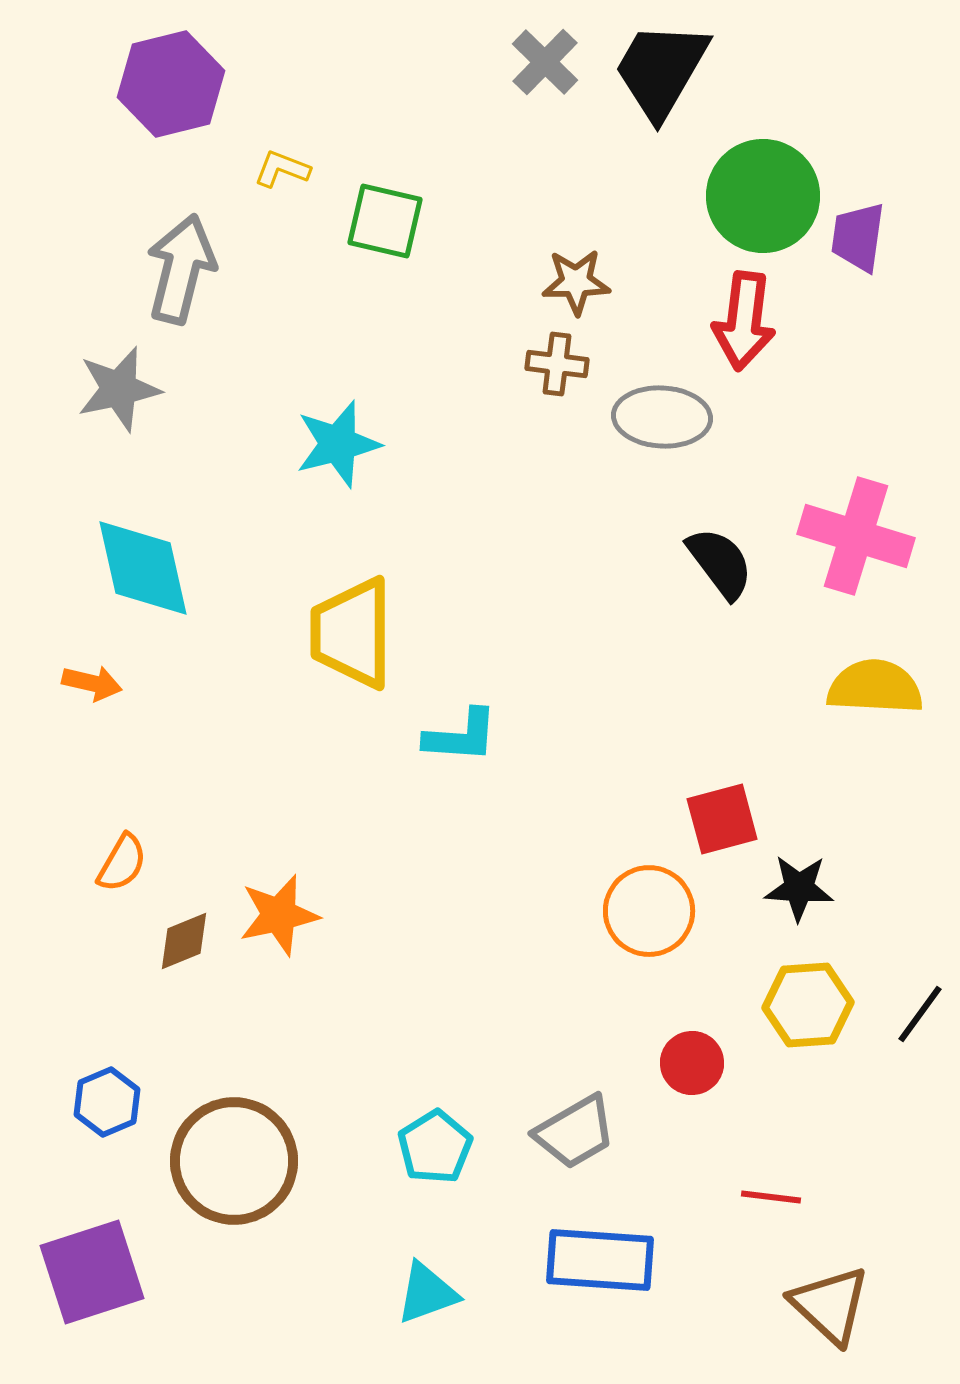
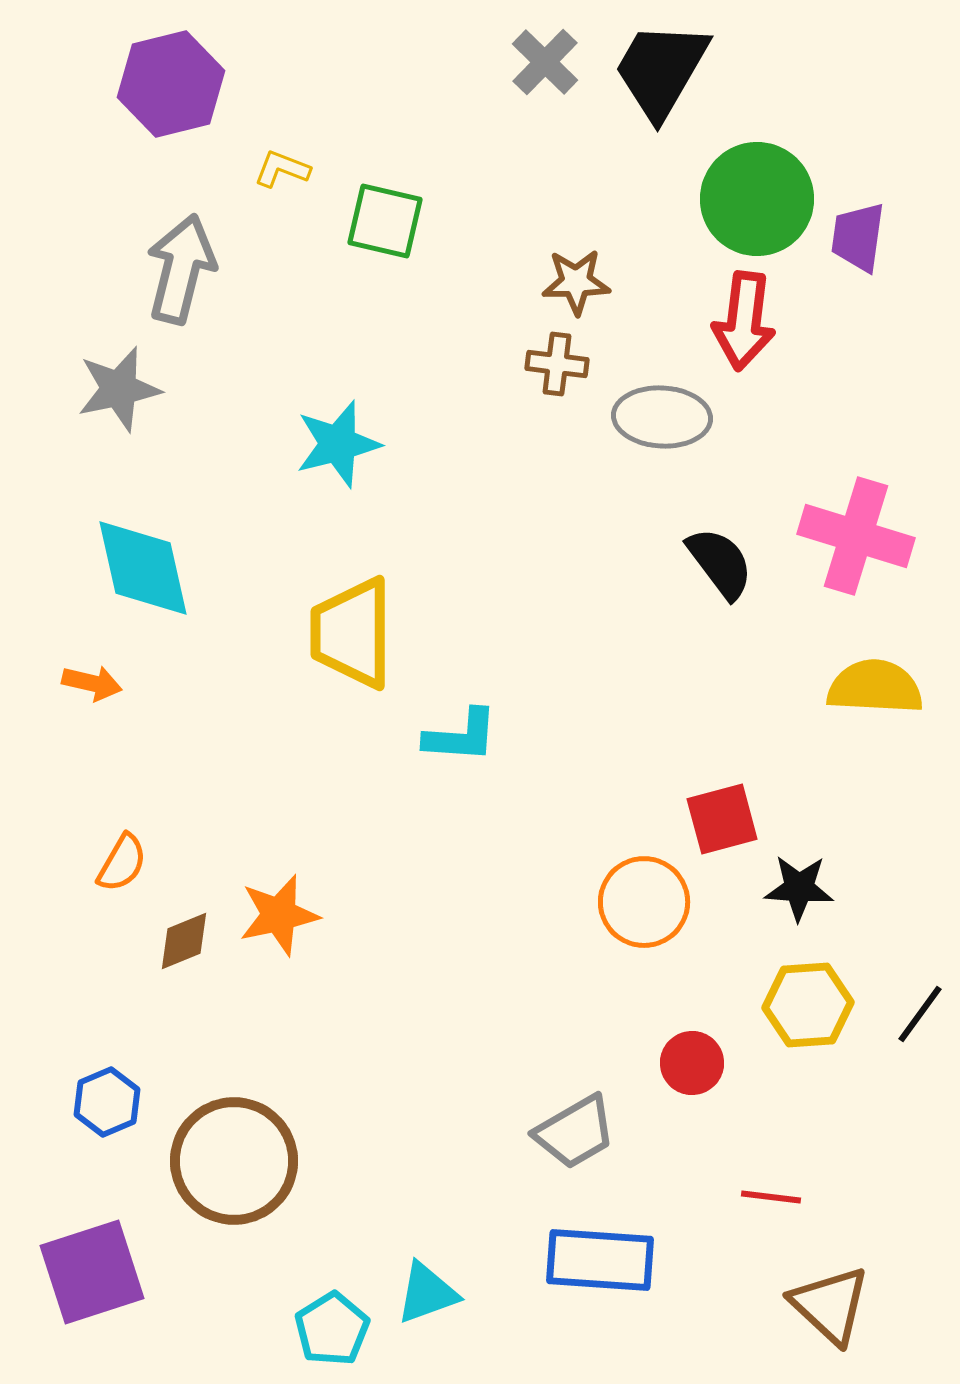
green circle: moved 6 px left, 3 px down
orange circle: moved 5 px left, 9 px up
cyan pentagon: moved 103 px left, 182 px down
